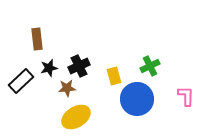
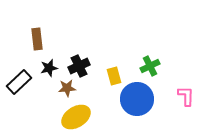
black rectangle: moved 2 px left, 1 px down
